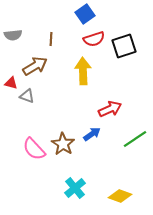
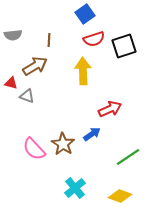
brown line: moved 2 px left, 1 px down
green line: moved 7 px left, 18 px down
